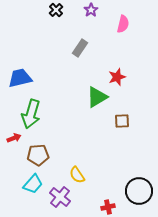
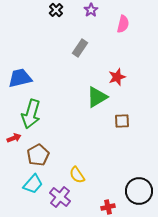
brown pentagon: rotated 25 degrees counterclockwise
